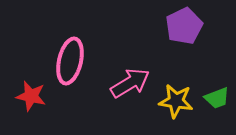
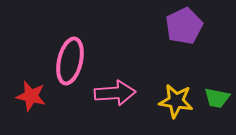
pink arrow: moved 15 px left, 10 px down; rotated 27 degrees clockwise
green trapezoid: rotated 32 degrees clockwise
